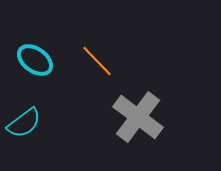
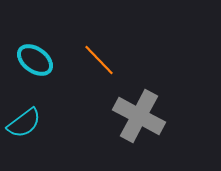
orange line: moved 2 px right, 1 px up
gray cross: moved 1 px right, 1 px up; rotated 9 degrees counterclockwise
